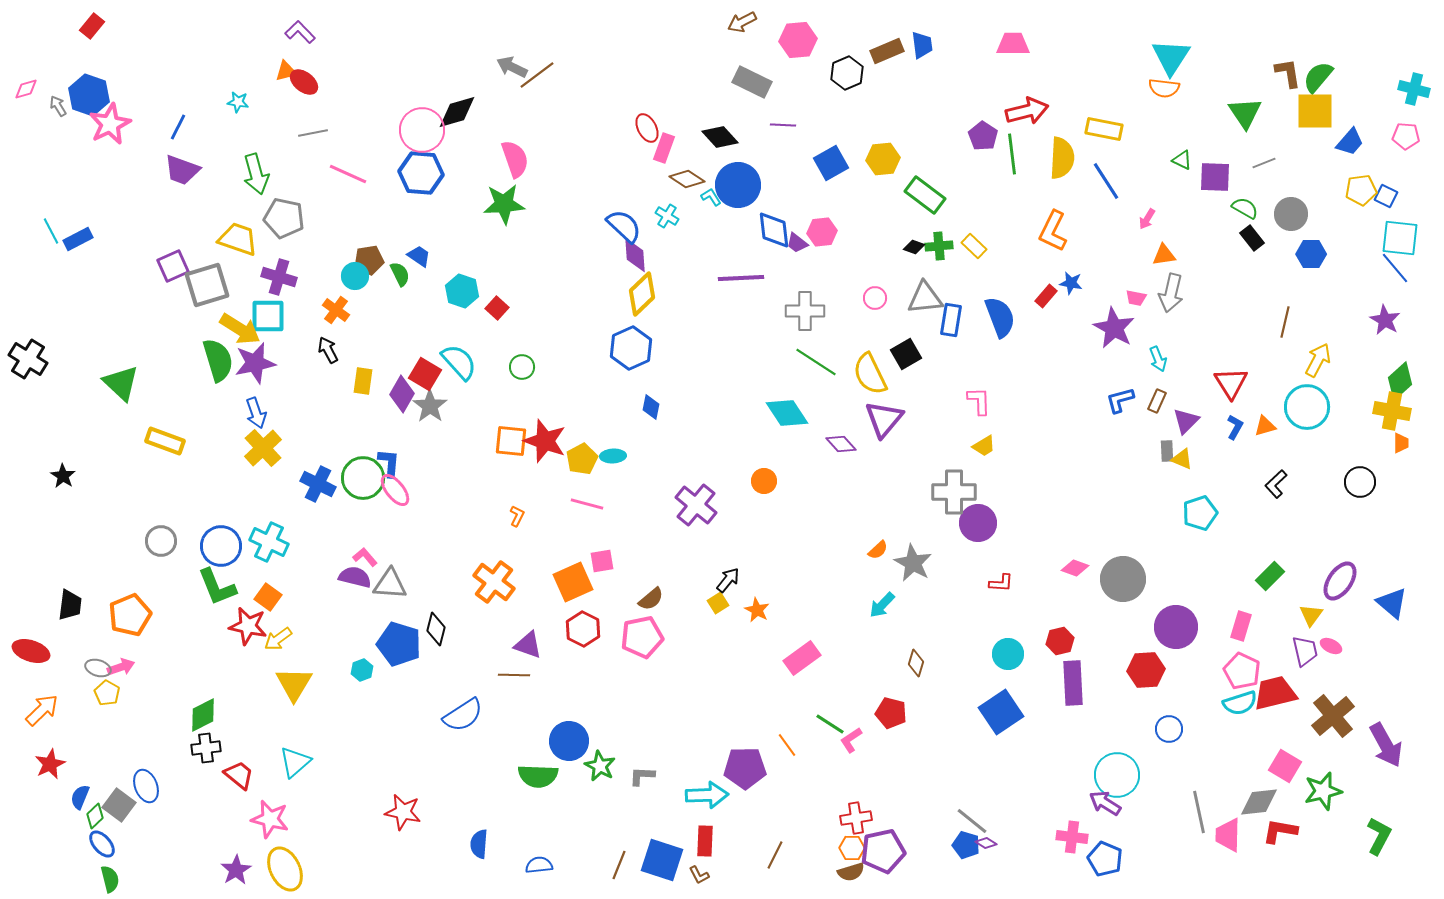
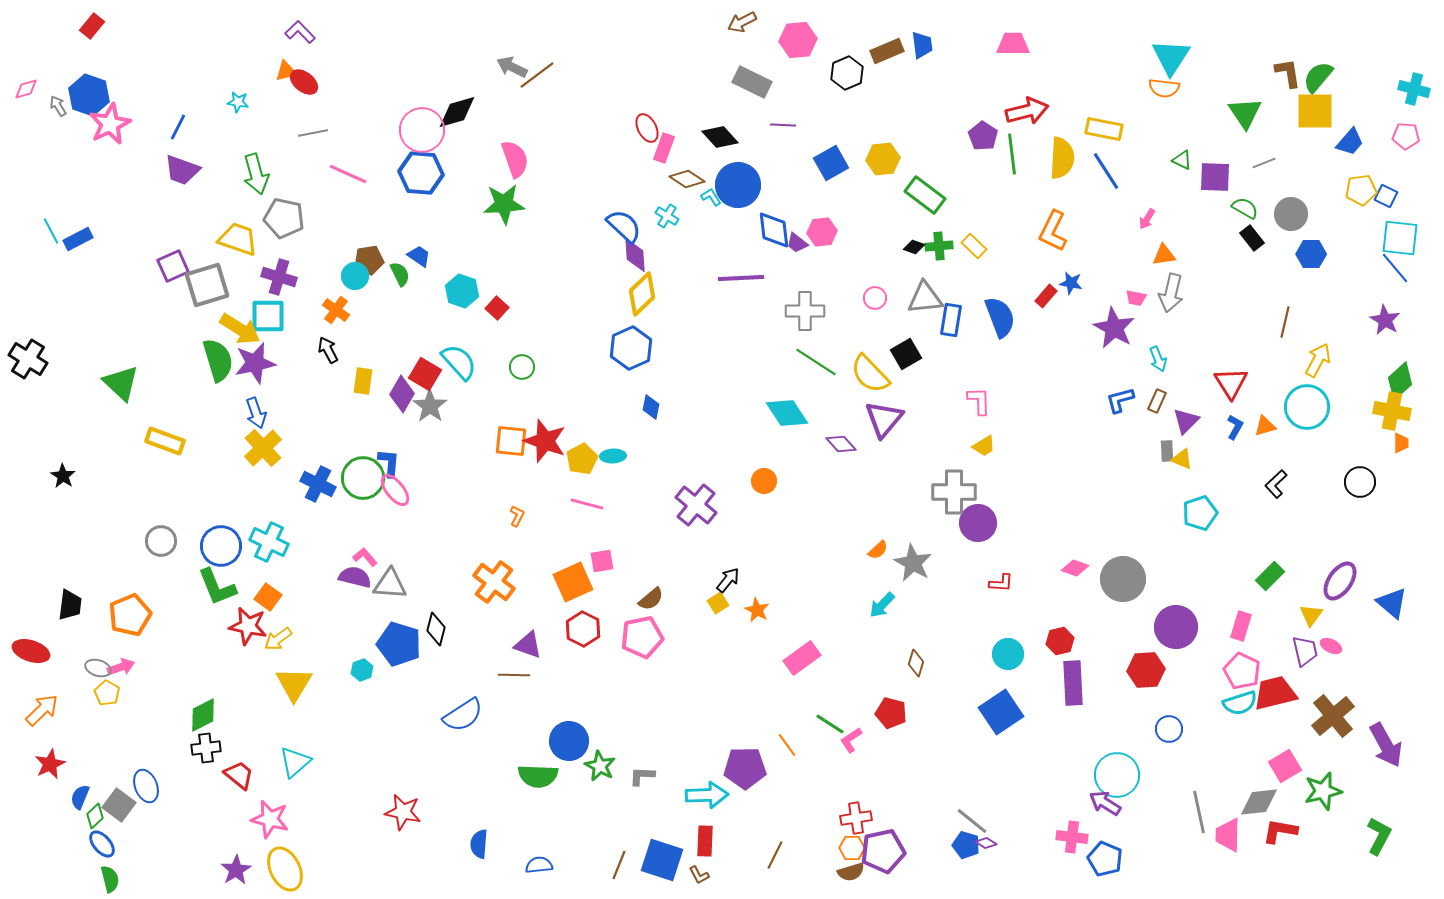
blue line at (1106, 181): moved 10 px up
yellow semicircle at (870, 374): rotated 18 degrees counterclockwise
pink square at (1285, 766): rotated 28 degrees clockwise
